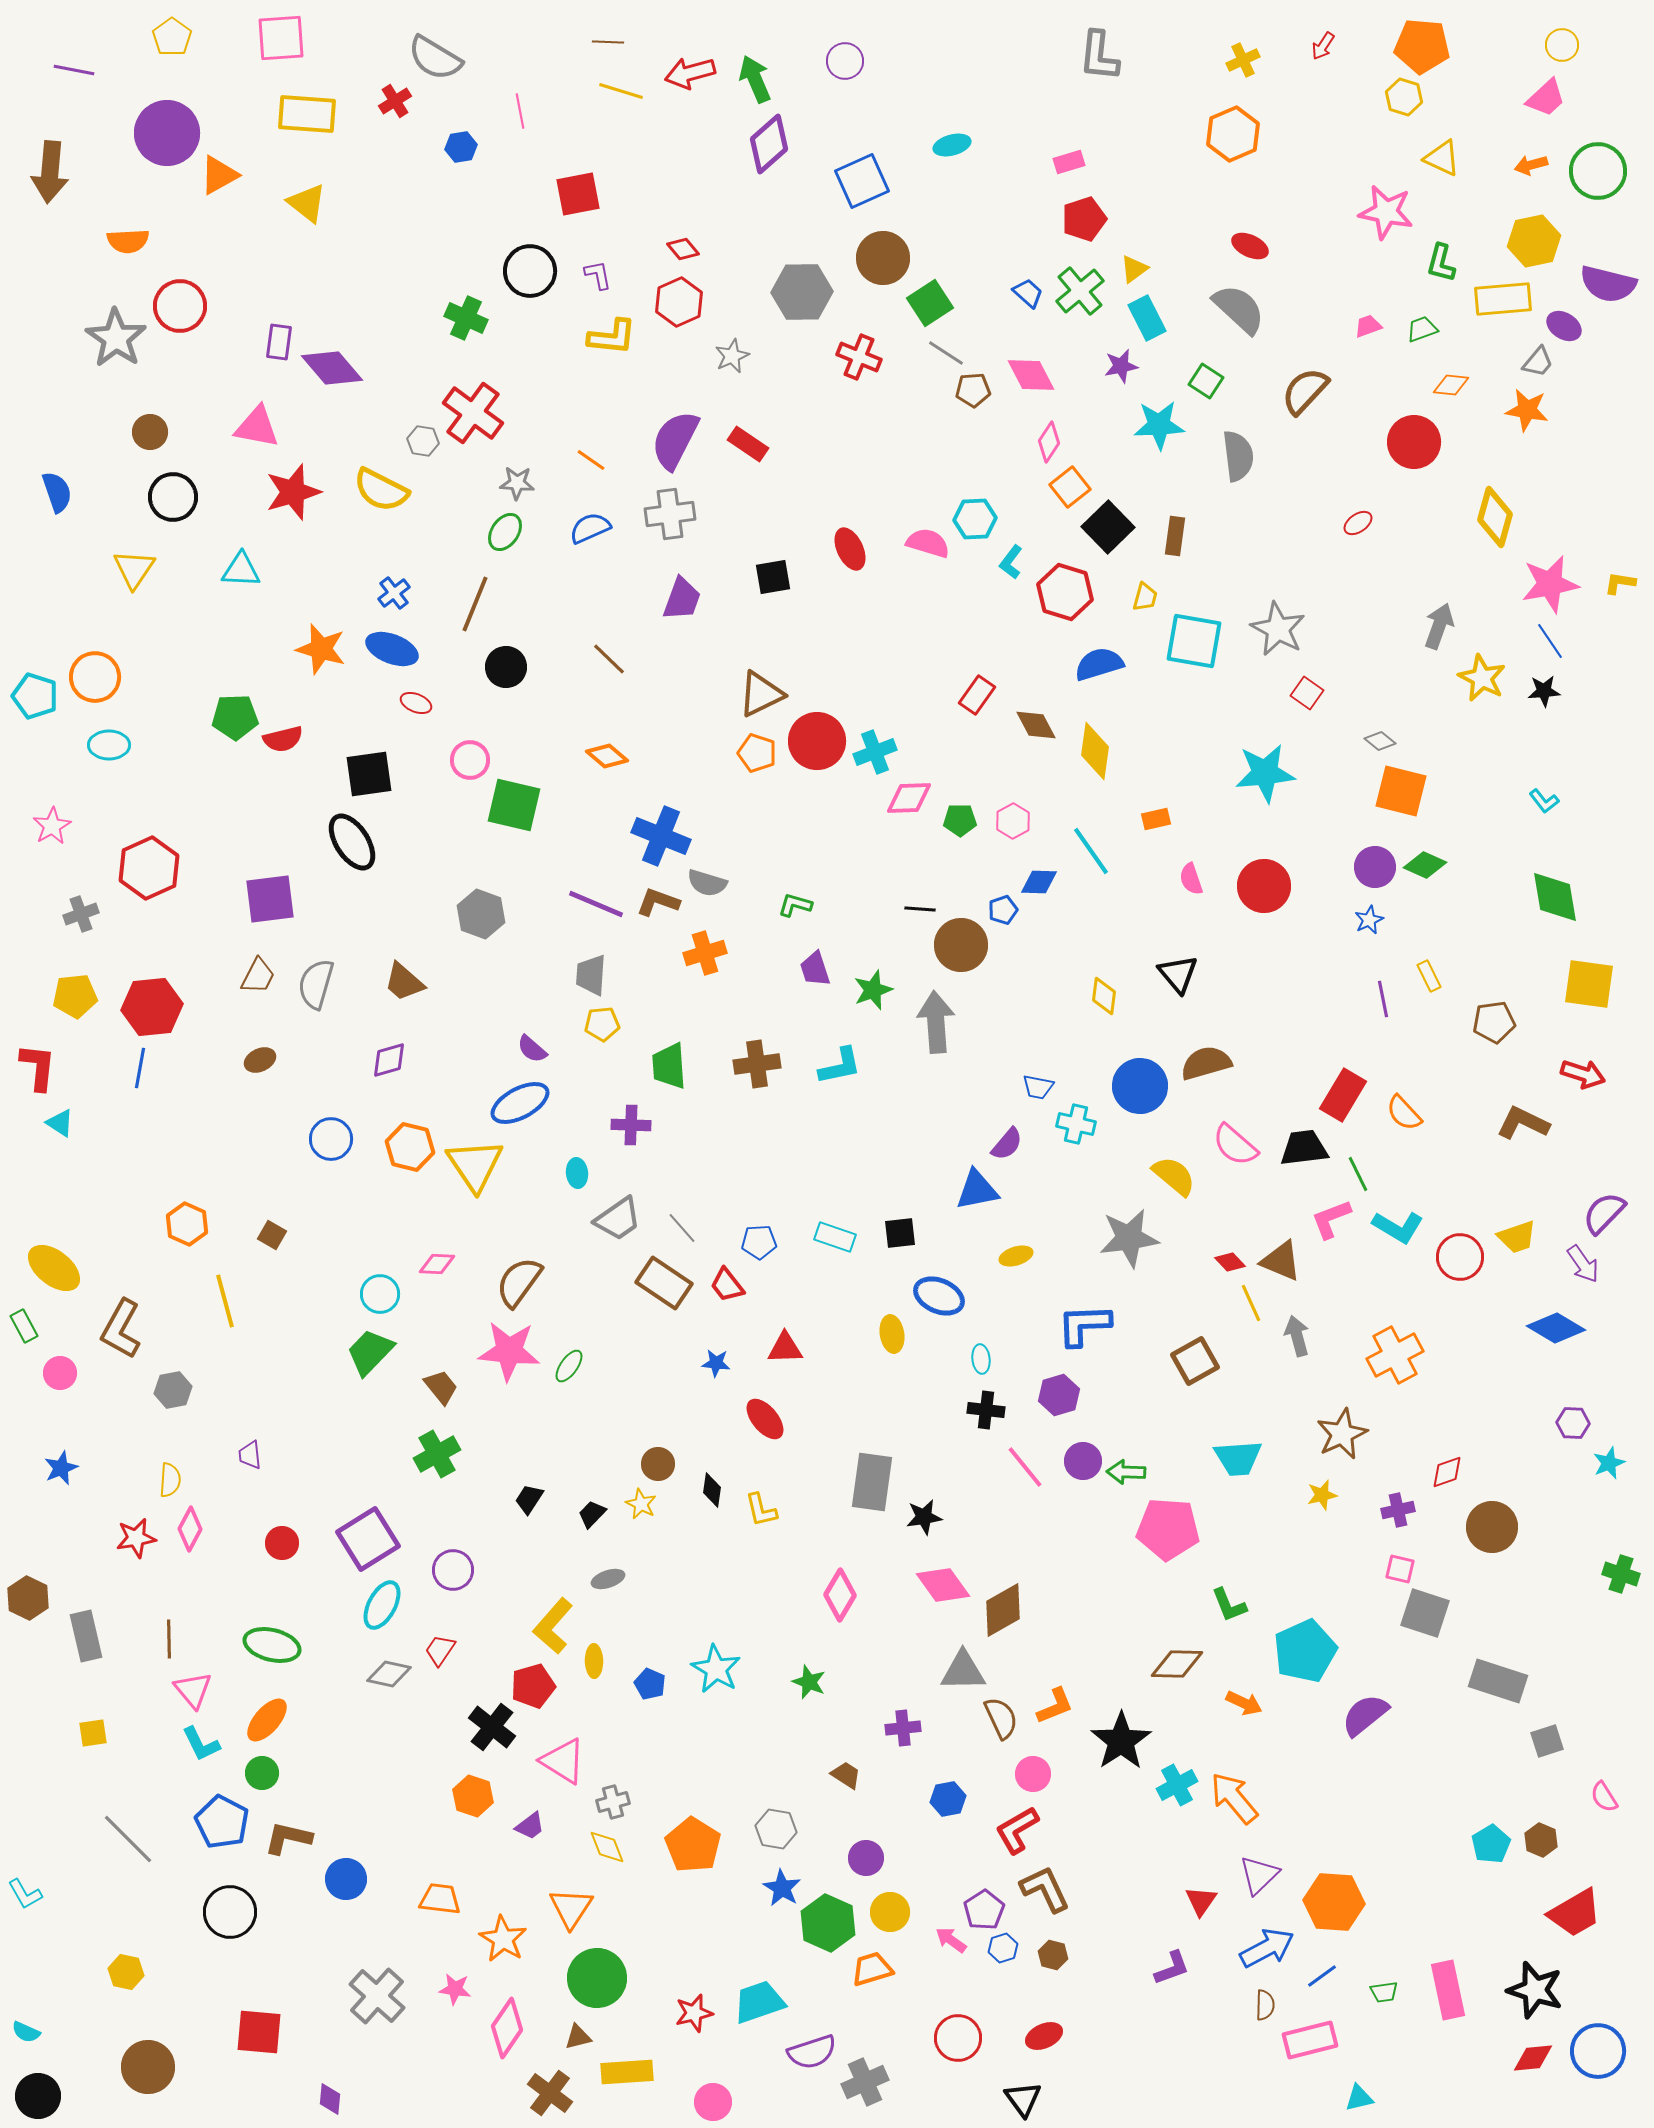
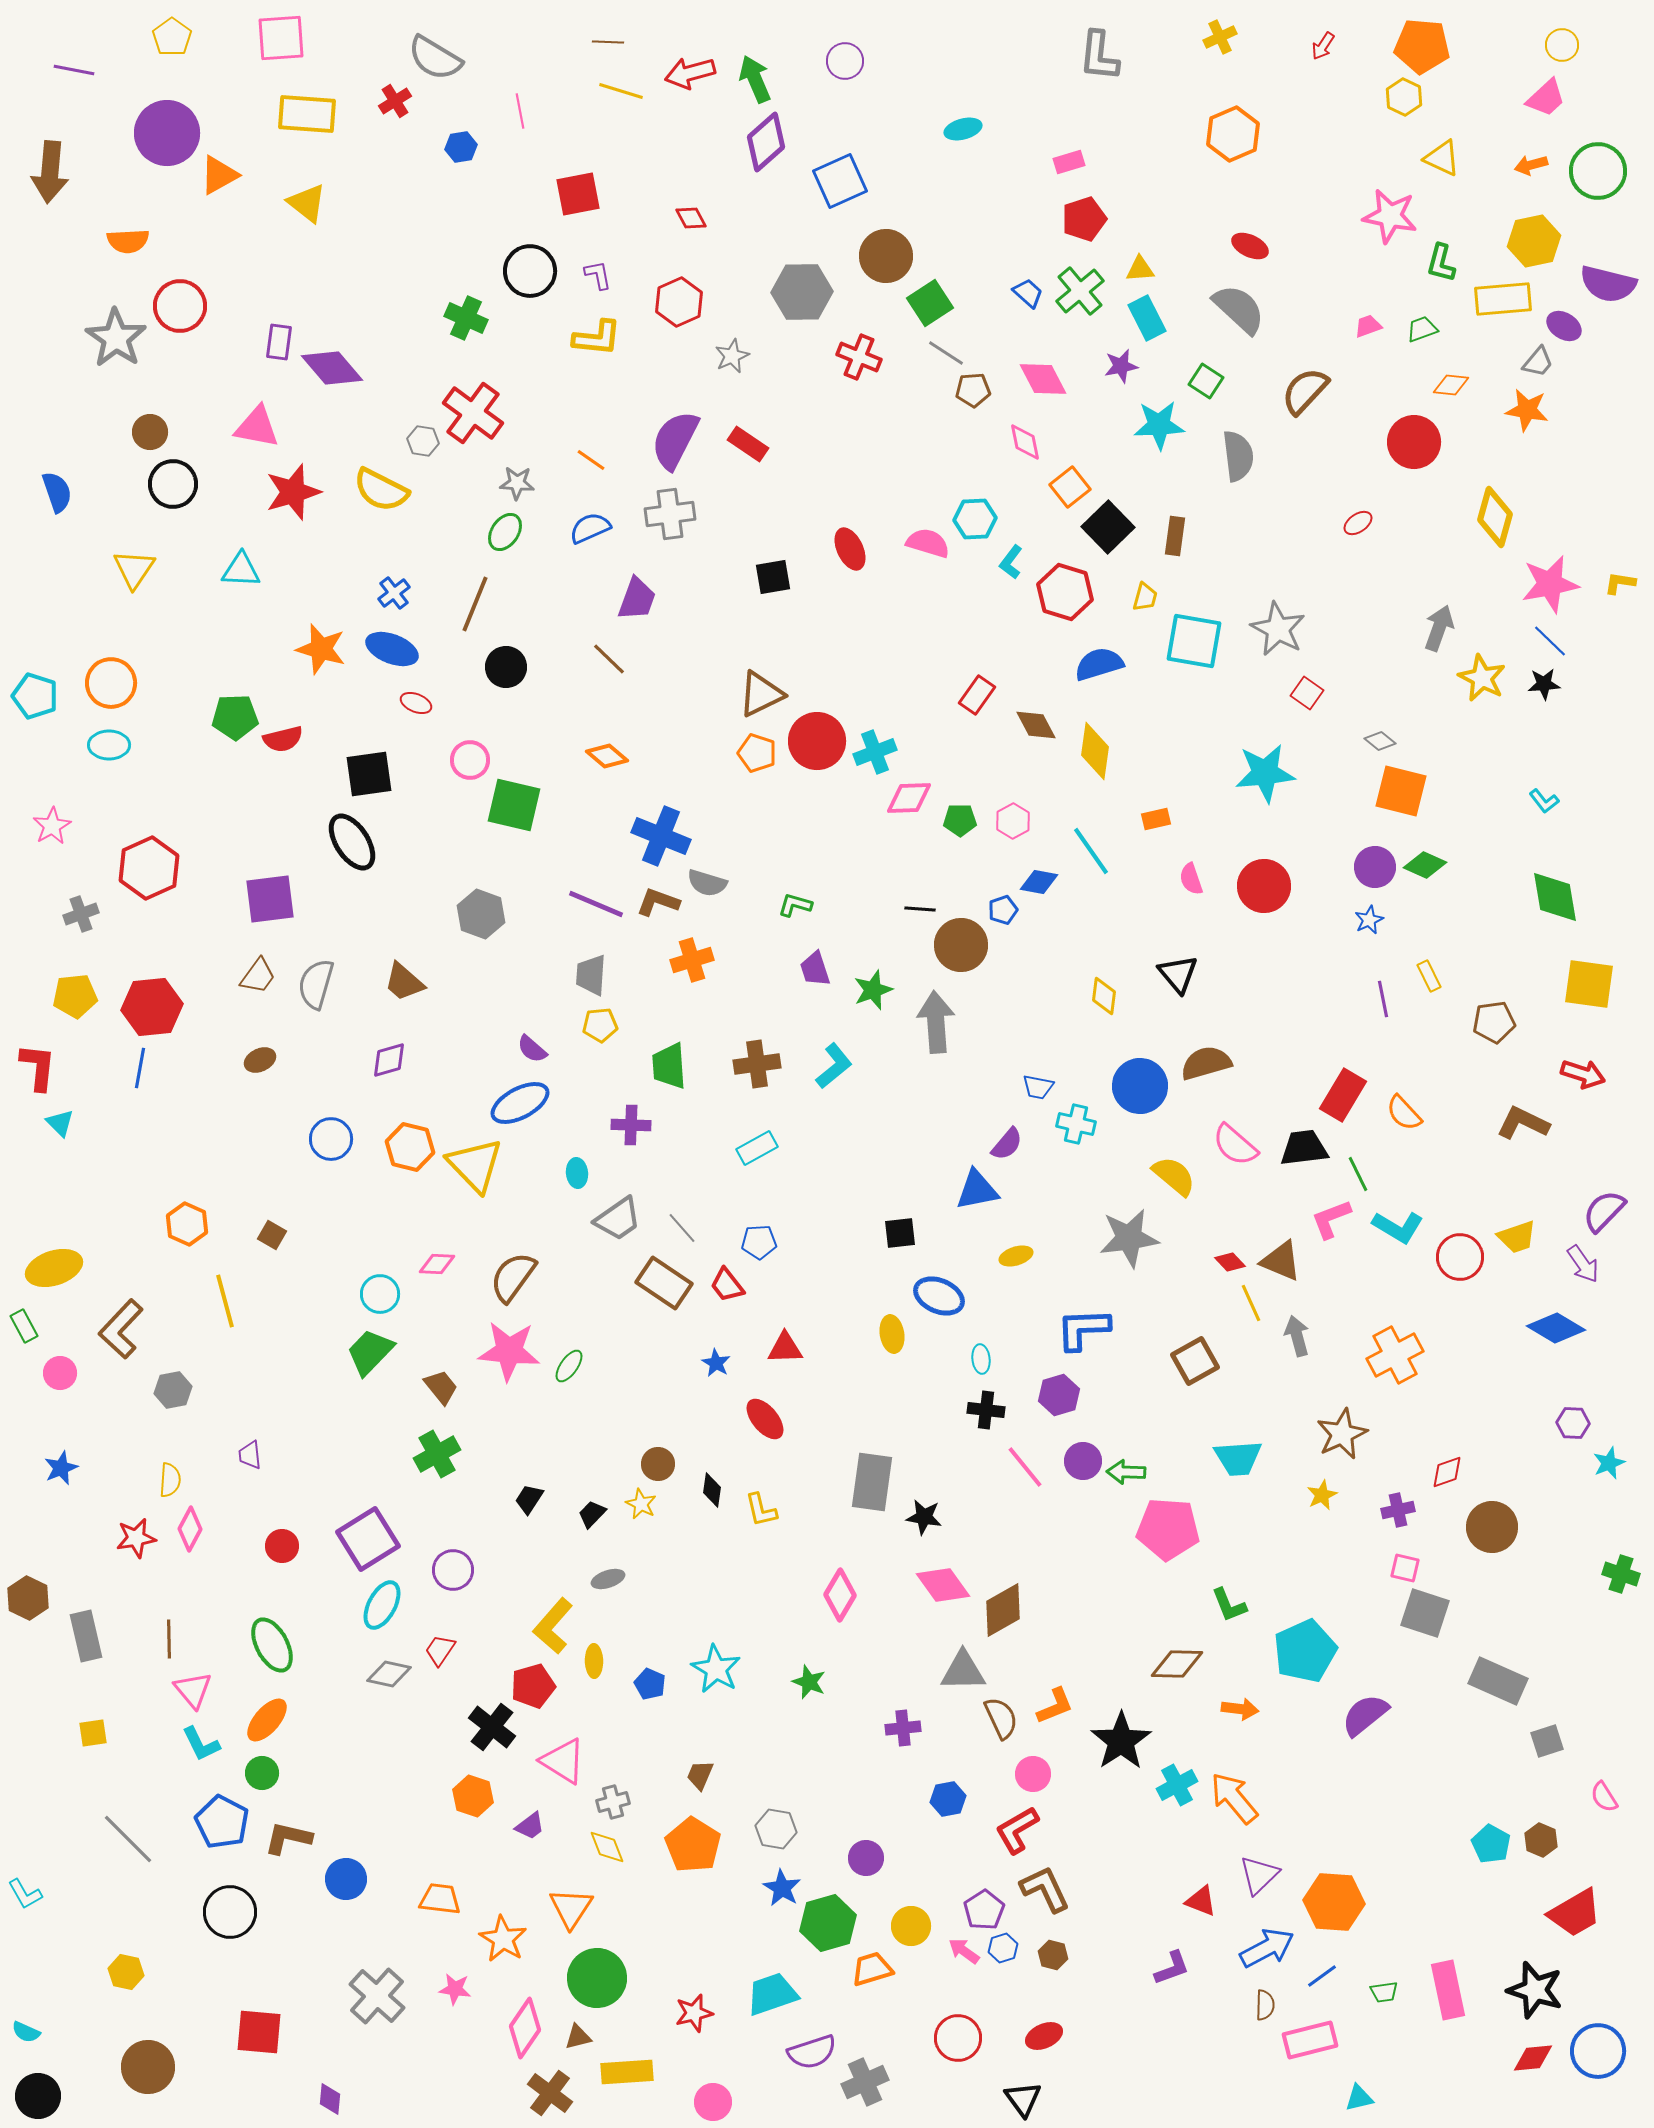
yellow cross at (1243, 60): moved 23 px left, 23 px up
yellow hexagon at (1404, 97): rotated 9 degrees clockwise
purple diamond at (769, 144): moved 3 px left, 2 px up
cyan ellipse at (952, 145): moved 11 px right, 16 px up
blue square at (862, 181): moved 22 px left
pink star at (1386, 212): moved 4 px right, 4 px down
red diamond at (683, 249): moved 8 px right, 31 px up; rotated 12 degrees clockwise
brown circle at (883, 258): moved 3 px right, 2 px up
yellow triangle at (1134, 269): moved 6 px right; rotated 32 degrees clockwise
yellow L-shape at (612, 337): moved 15 px left, 1 px down
pink diamond at (1031, 375): moved 12 px right, 4 px down
pink diamond at (1049, 442): moved 24 px left; rotated 45 degrees counterclockwise
black circle at (173, 497): moved 13 px up
purple trapezoid at (682, 599): moved 45 px left
gray arrow at (1439, 626): moved 2 px down
blue line at (1550, 641): rotated 12 degrees counterclockwise
orange circle at (95, 677): moved 16 px right, 6 px down
black star at (1544, 691): moved 7 px up
blue diamond at (1039, 882): rotated 9 degrees clockwise
orange cross at (705, 953): moved 13 px left, 7 px down
brown trapezoid at (258, 976): rotated 9 degrees clockwise
yellow pentagon at (602, 1024): moved 2 px left, 1 px down
cyan L-shape at (840, 1066): moved 6 px left; rotated 27 degrees counterclockwise
cyan triangle at (60, 1123): rotated 12 degrees clockwise
yellow triangle at (475, 1165): rotated 10 degrees counterclockwise
purple semicircle at (1604, 1213): moved 2 px up
cyan rectangle at (835, 1237): moved 78 px left, 89 px up; rotated 48 degrees counterclockwise
yellow ellipse at (54, 1268): rotated 56 degrees counterclockwise
brown semicircle at (519, 1282): moved 6 px left, 5 px up
blue L-shape at (1084, 1325): moved 1 px left, 4 px down
brown L-shape at (121, 1329): rotated 14 degrees clockwise
blue star at (716, 1363): rotated 24 degrees clockwise
yellow star at (1322, 1495): rotated 12 degrees counterclockwise
black star at (924, 1517): rotated 18 degrees clockwise
red circle at (282, 1543): moved 3 px down
pink square at (1400, 1569): moved 5 px right, 1 px up
green ellipse at (272, 1645): rotated 48 degrees clockwise
gray rectangle at (1498, 1681): rotated 6 degrees clockwise
orange arrow at (1244, 1703): moved 4 px left, 6 px down; rotated 18 degrees counterclockwise
brown trapezoid at (846, 1775): moved 146 px left; rotated 100 degrees counterclockwise
cyan pentagon at (1491, 1844): rotated 12 degrees counterclockwise
red triangle at (1201, 1901): rotated 44 degrees counterclockwise
yellow circle at (890, 1912): moved 21 px right, 14 px down
green hexagon at (828, 1923): rotated 20 degrees clockwise
pink arrow at (951, 1940): moved 13 px right, 11 px down
cyan trapezoid at (759, 2002): moved 13 px right, 8 px up
pink diamond at (507, 2028): moved 18 px right
